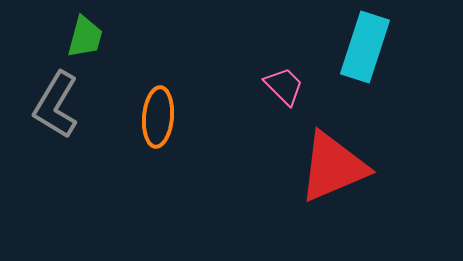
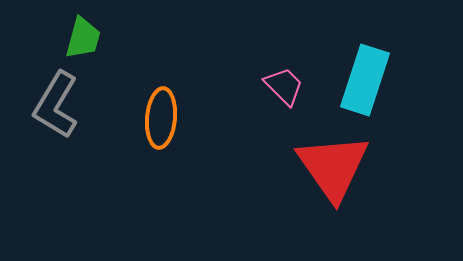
green trapezoid: moved 2 px left, 1 px down
cyan rectangle: moved 33 px down
orange ellipse: moved 3 px right, 1 px down
red triangle: rotated 42 degrees counterclockwise
